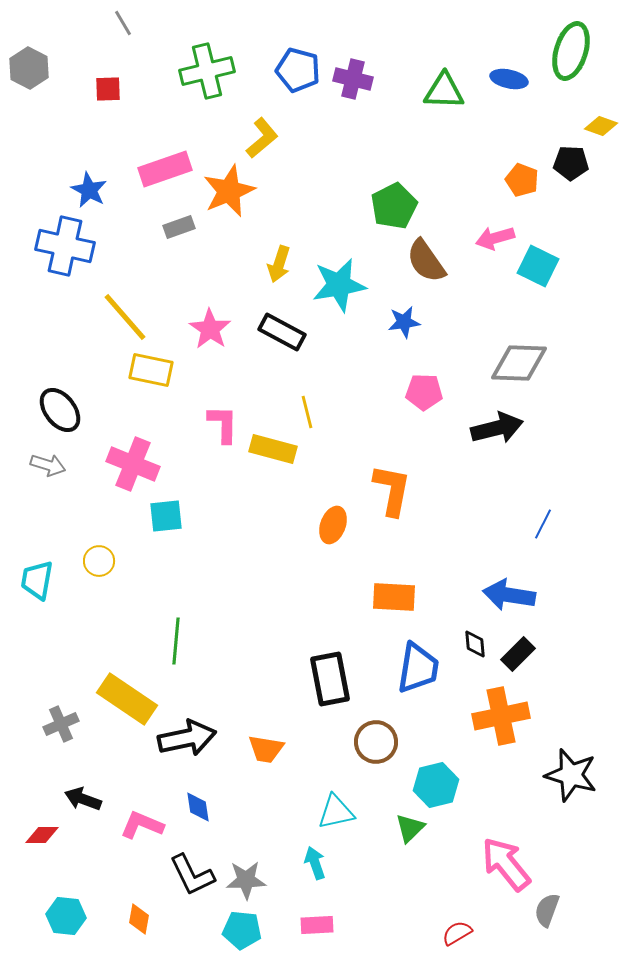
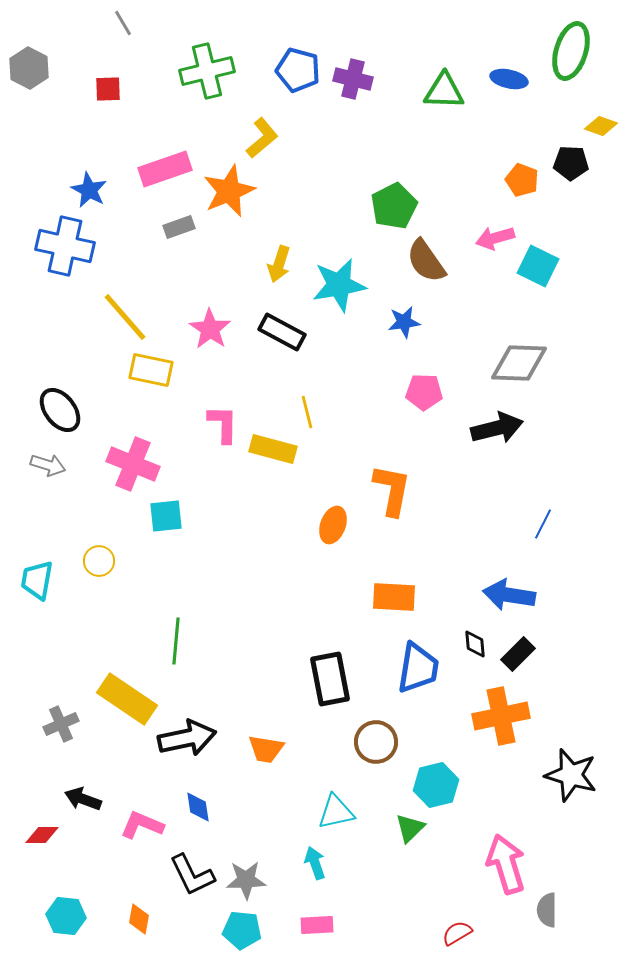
pink arrow at (506, 864): rotated 22 degrees clockwise
gray semicircle at (547, 910): rotated 20 degrees counterclockwise
